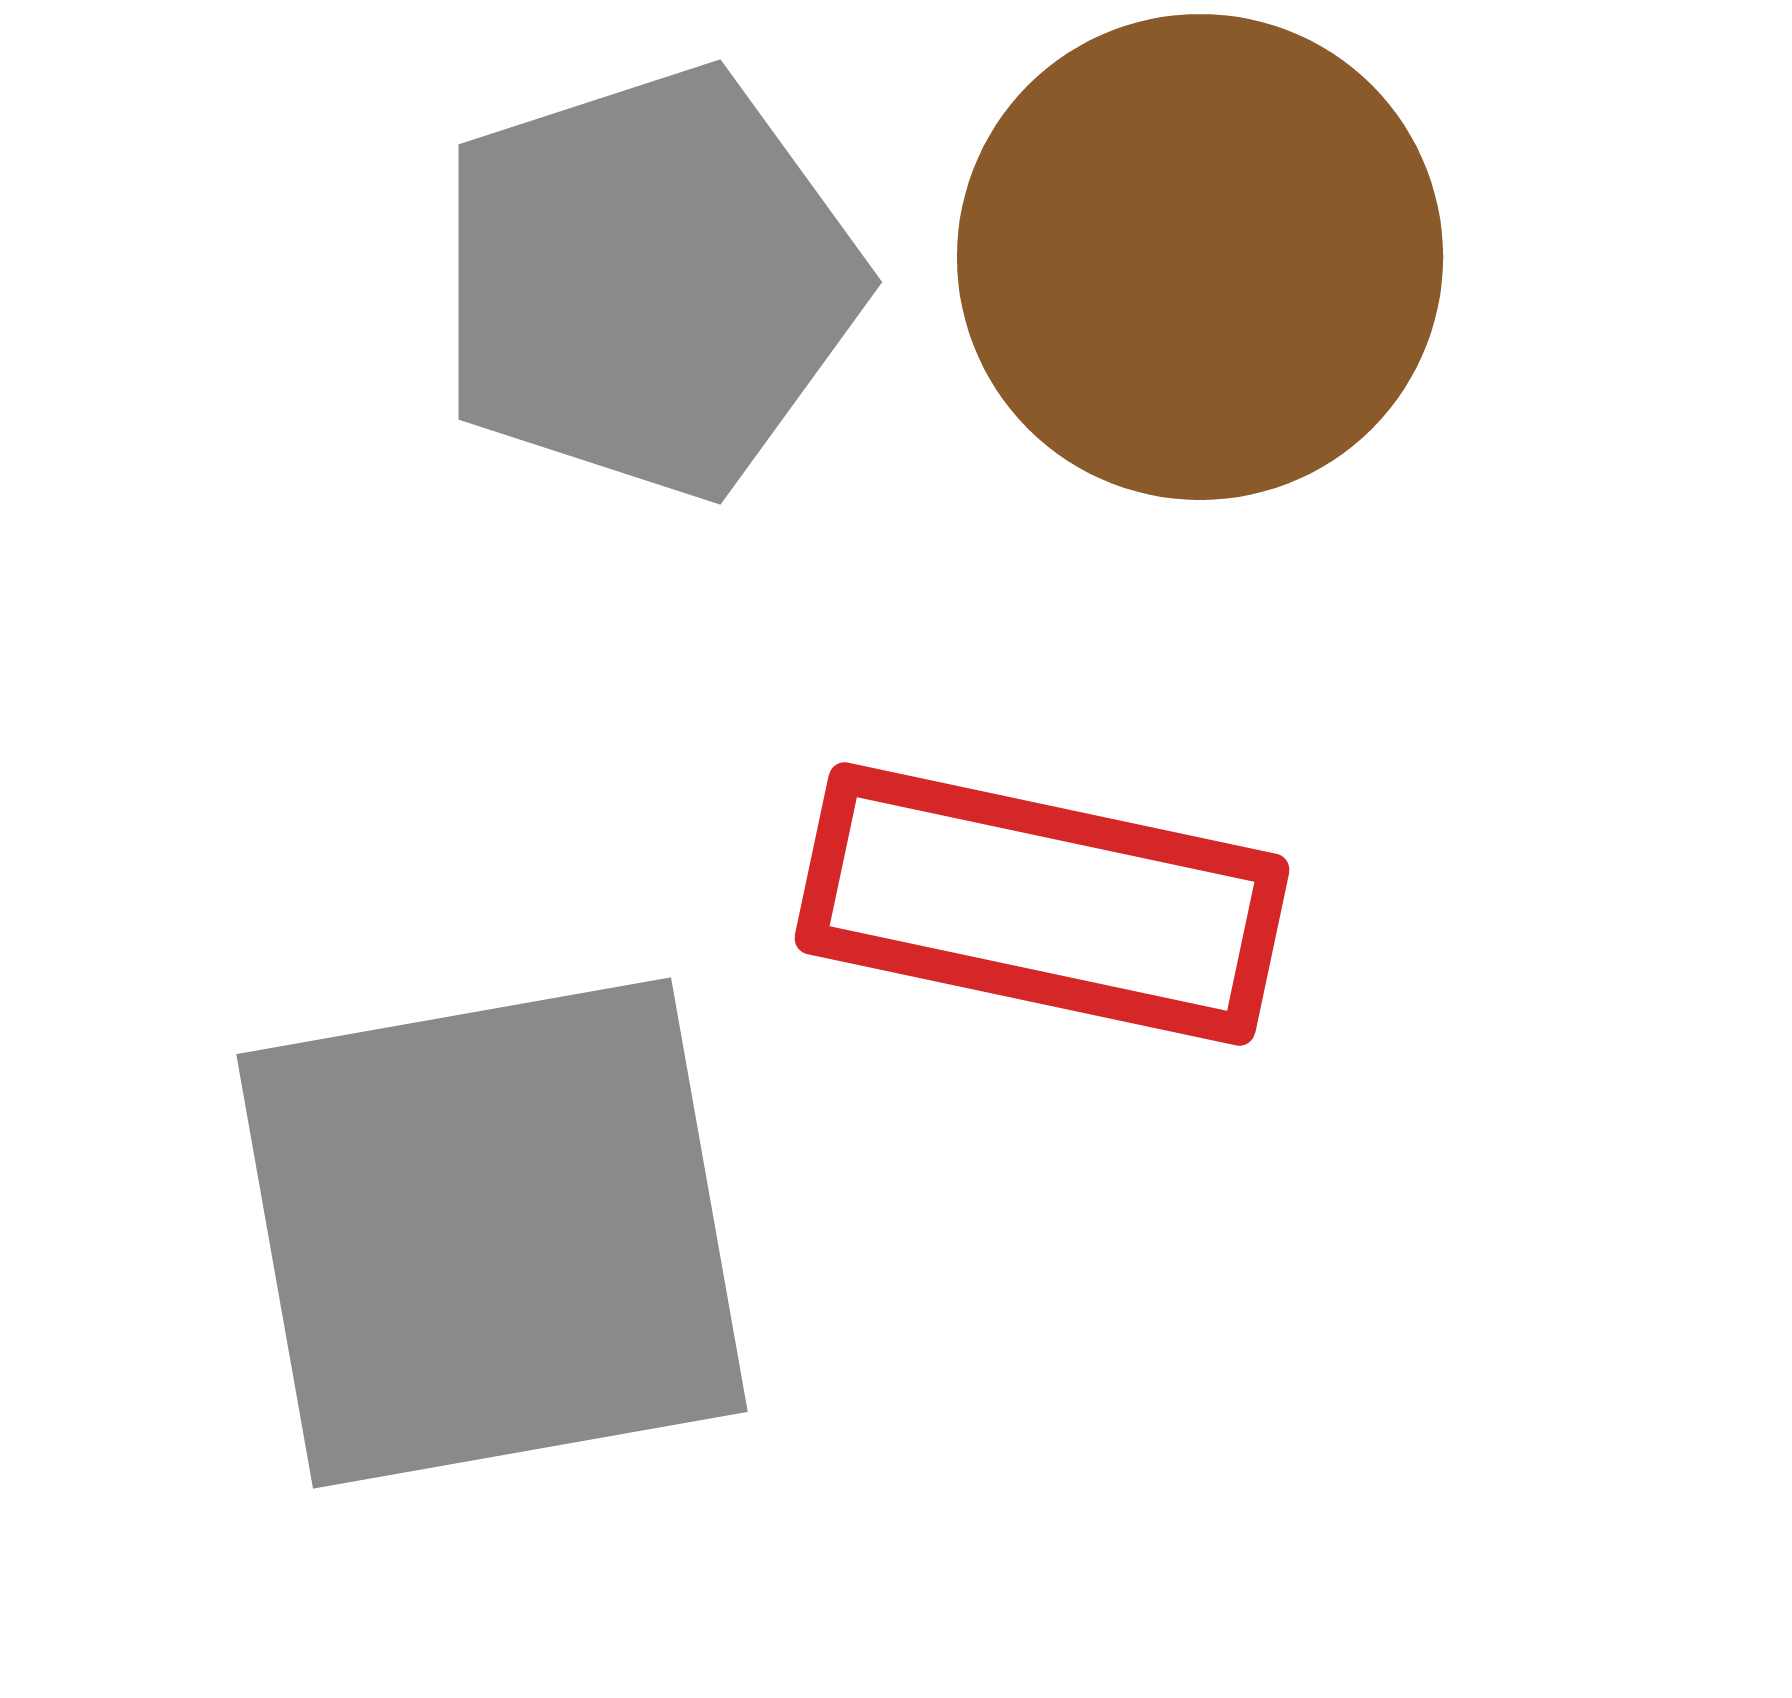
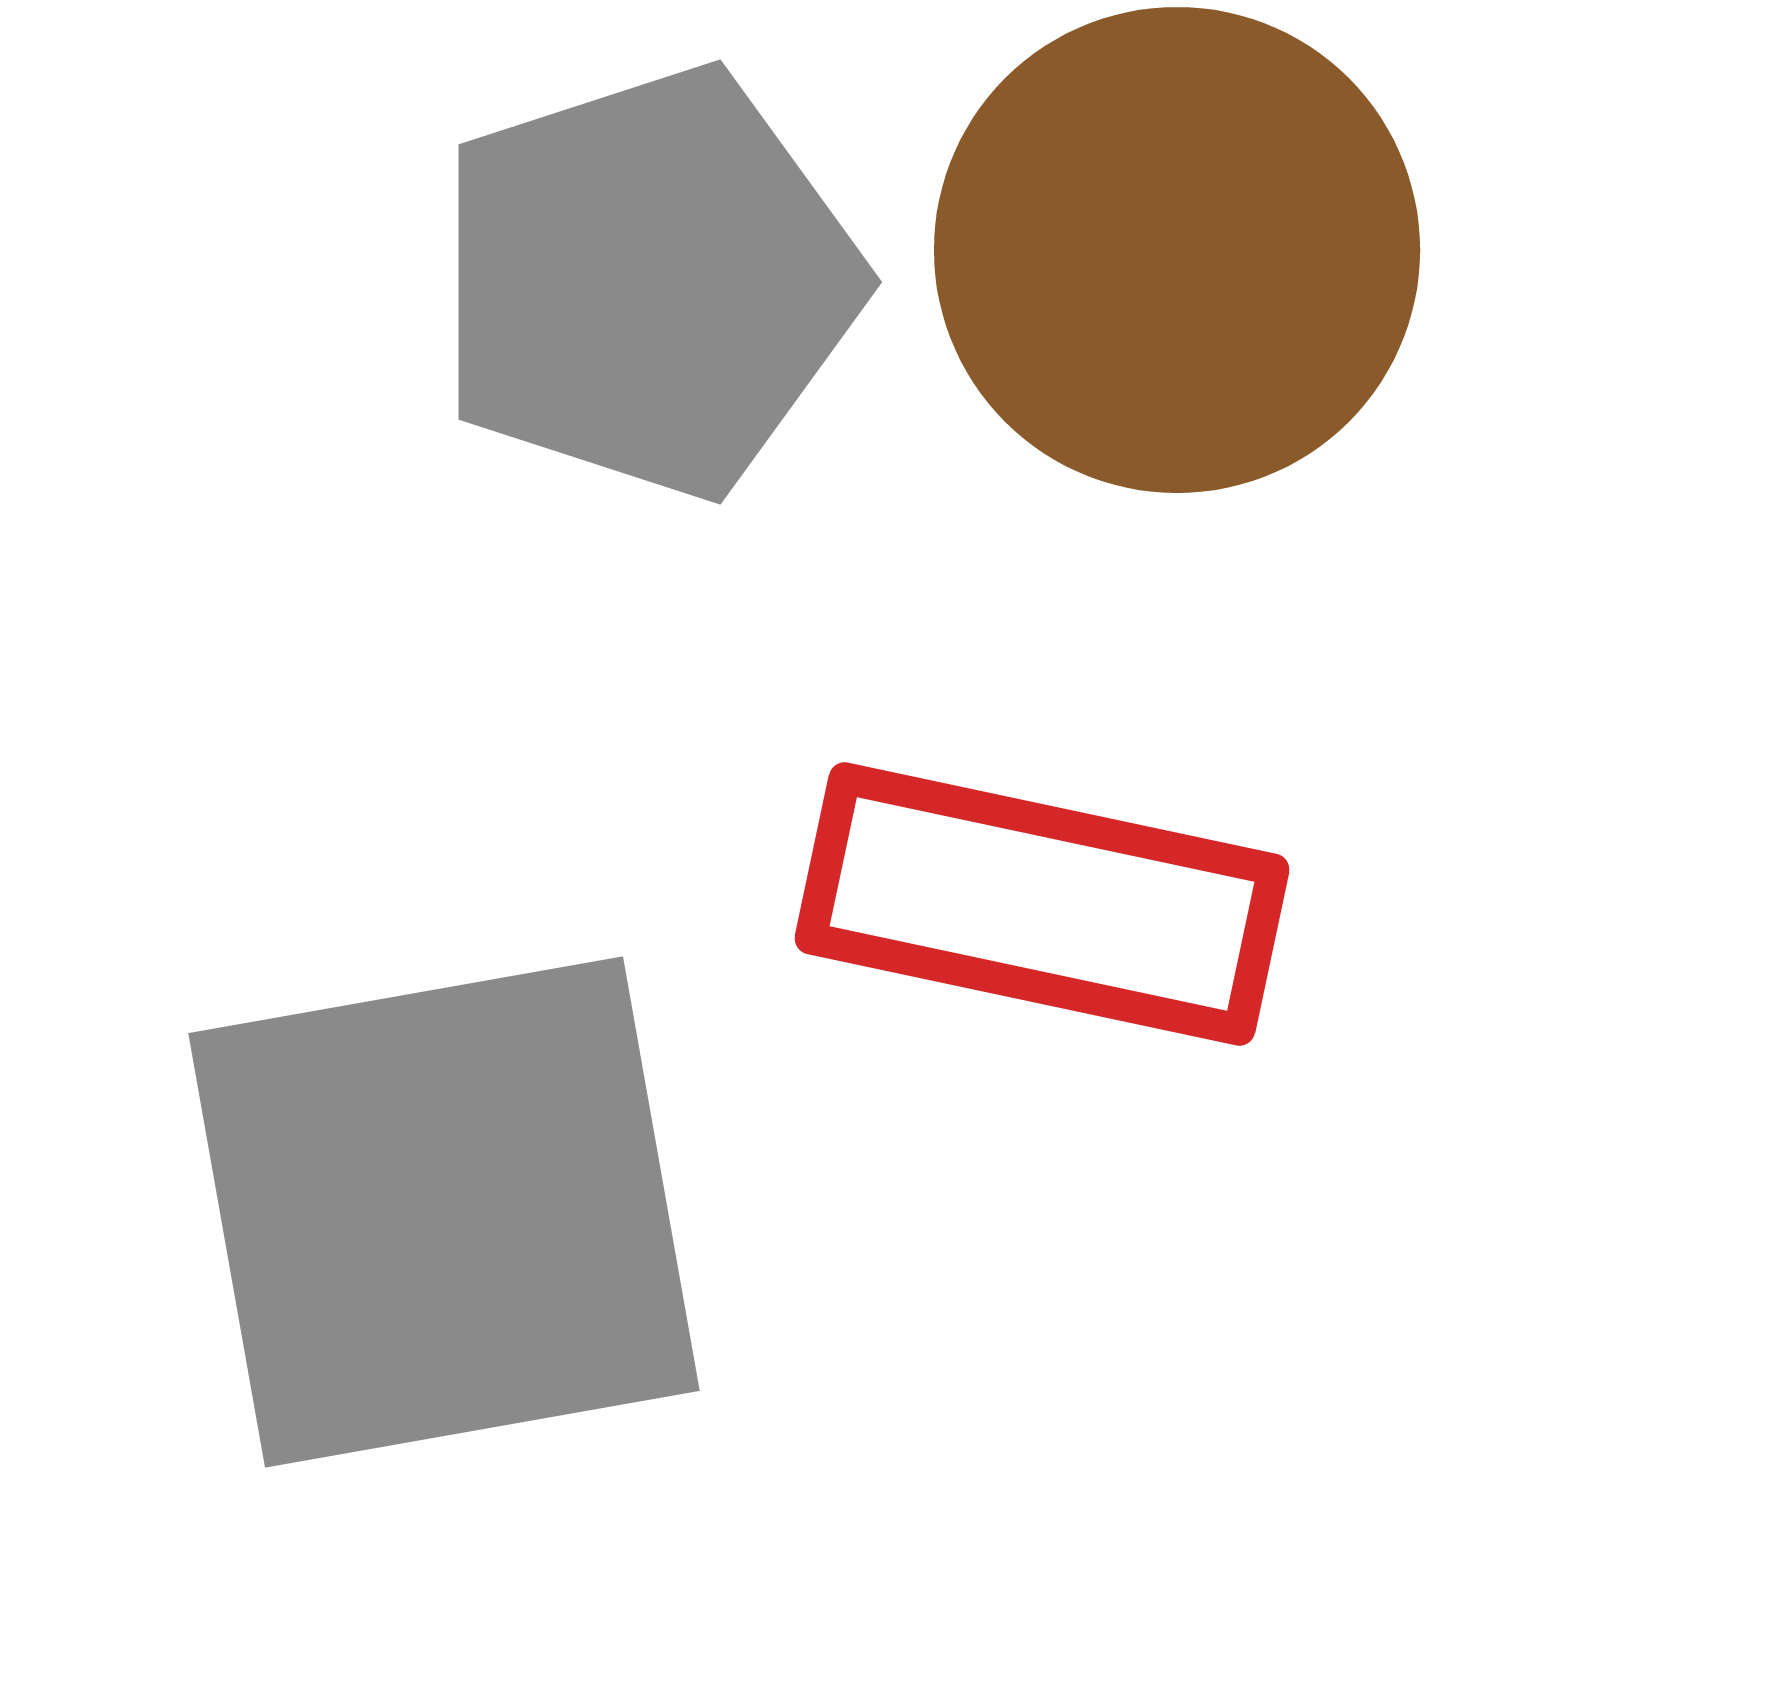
brown circle: moved 23 px left, 7 px up
gray square: moved 48 px left, 21 px up
